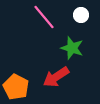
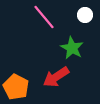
white circle: moved 4 px right
green star: rotated 10 degrees clockwise
